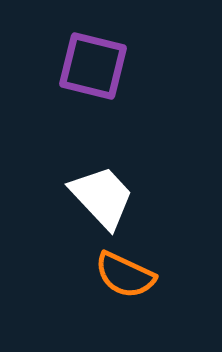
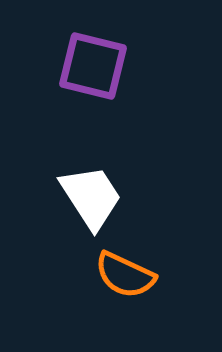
white trapezoid: moved 11 px left; rotated 10 degrees clockwise
